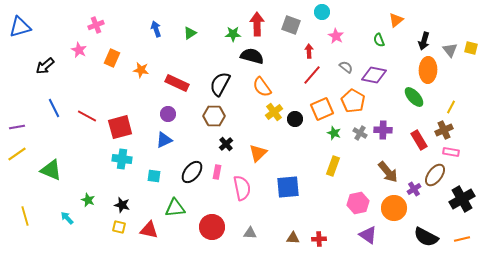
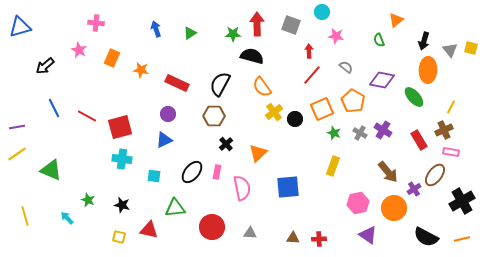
pink cross at (96, 25): moved 2 px up; rotated 28 degrees clockwise
pink star at (336, 36): rotated 21 degrees counterclockwise
purple diamond at (374, 75): moved 8 px right, 5 px down
purple cross at (383, 130): rotated 30 degrees clockwise
black cross at (462, 199): moved 2 px down
yellow square at (119, 227): moved 10 px down
